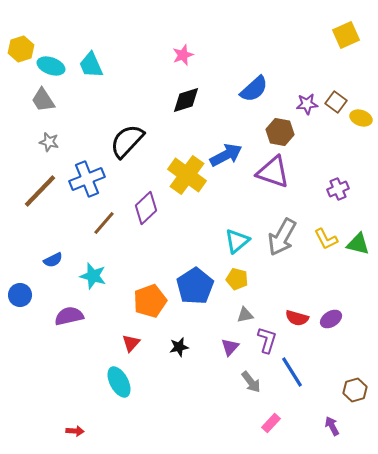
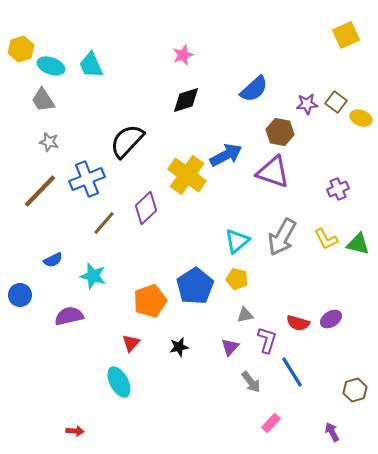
red semicircle at (297, 318): moved 1 px right, 5 px down
purple arrow at (332, 426): moved 6 px down
